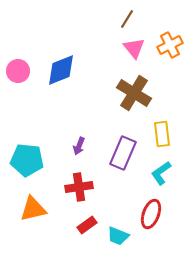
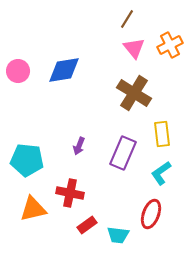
blue diamond: moved 3 px right; rotated 12 degrees clockwise
red cross: moved 9 px left, 6 px down; rotated 20 degrees clockwise
cyan trapezoid: moved 1 px up; rotated 15 degrees counterclockwise
